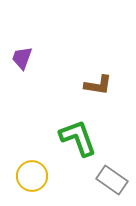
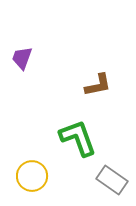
brown L-shape: rotated 20 degrees counterclockwise
